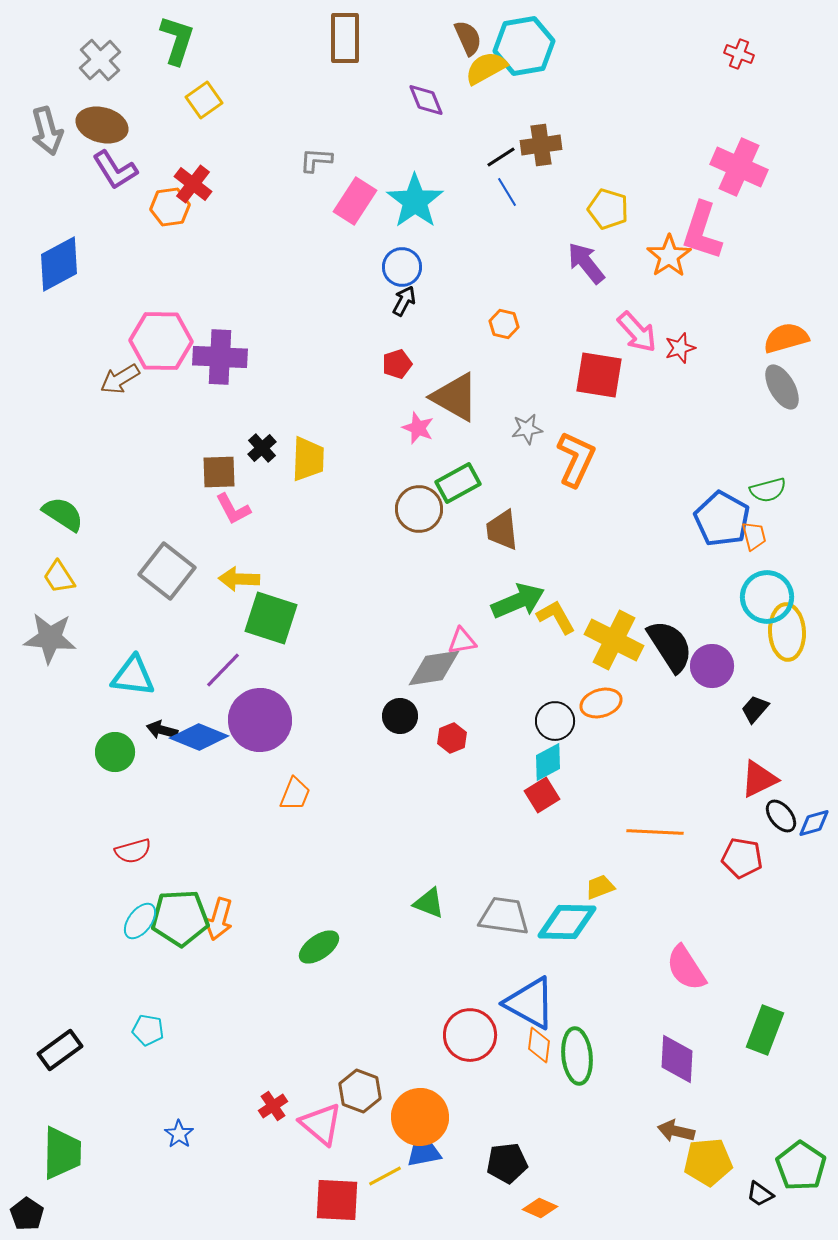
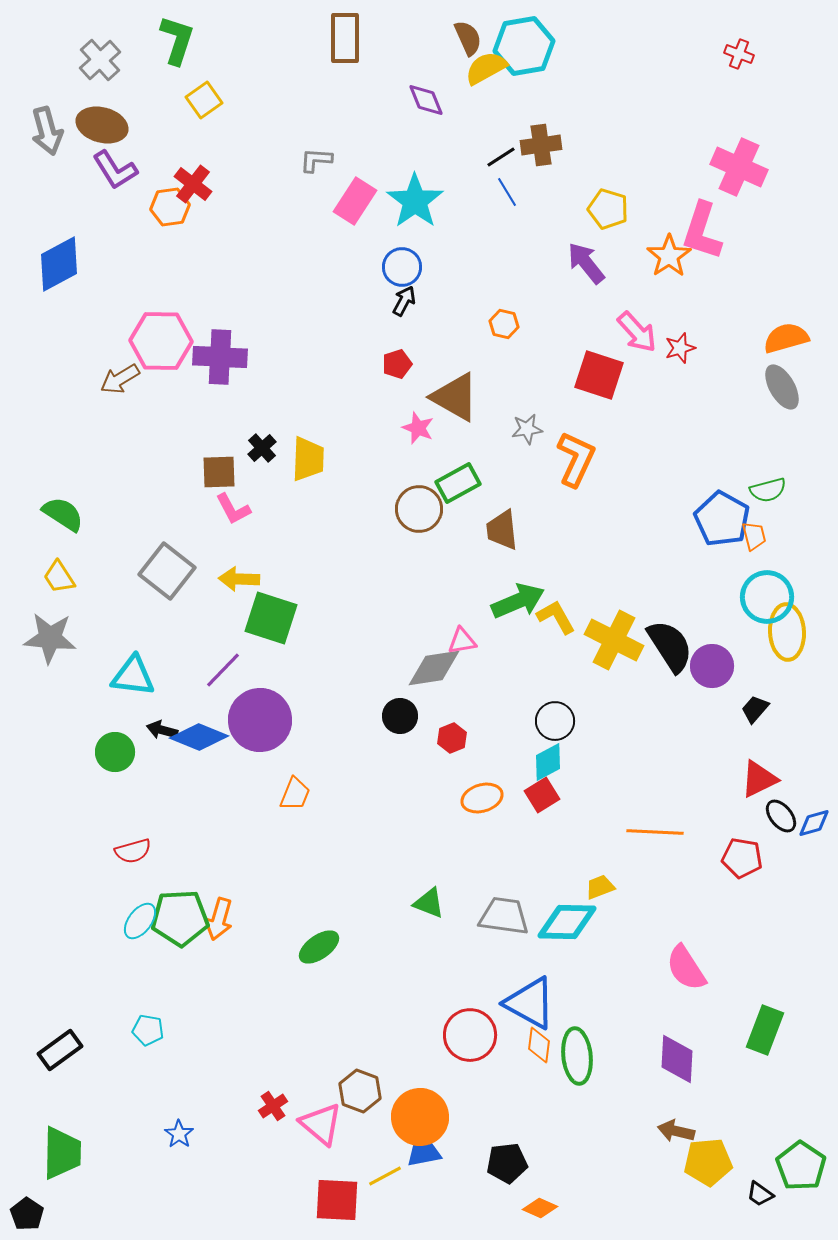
red square at (599, 375): rotated 9 degrees clockwise
orange ellipse at (601, 703): moved 119 px left, 95 px down
